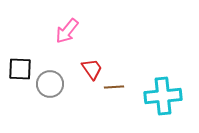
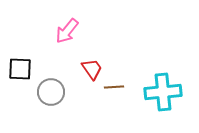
gray circle: moved 1 px right, 8 px down
cyan cross: moved 4 px up
